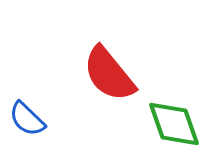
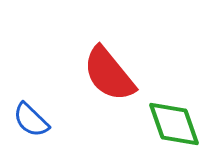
blue semicircle: moved 4 px right, 1 px down
